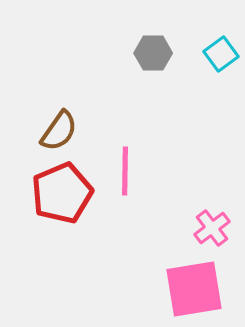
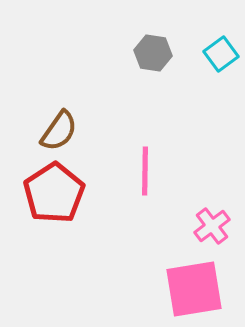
gray hexagon: rotated 9 degrees clockwise
pink line: moved 20 px right
red pentagon: moved 8 px left; rotated 10 degrees counterclockwise
pink cross: moved 2 px up
